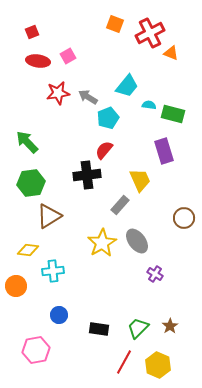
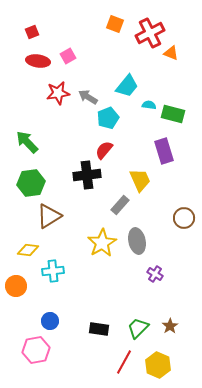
gray ellipse: rotated 25 degrees clockwise
blue circle: moved 9 px left, 6 px down
